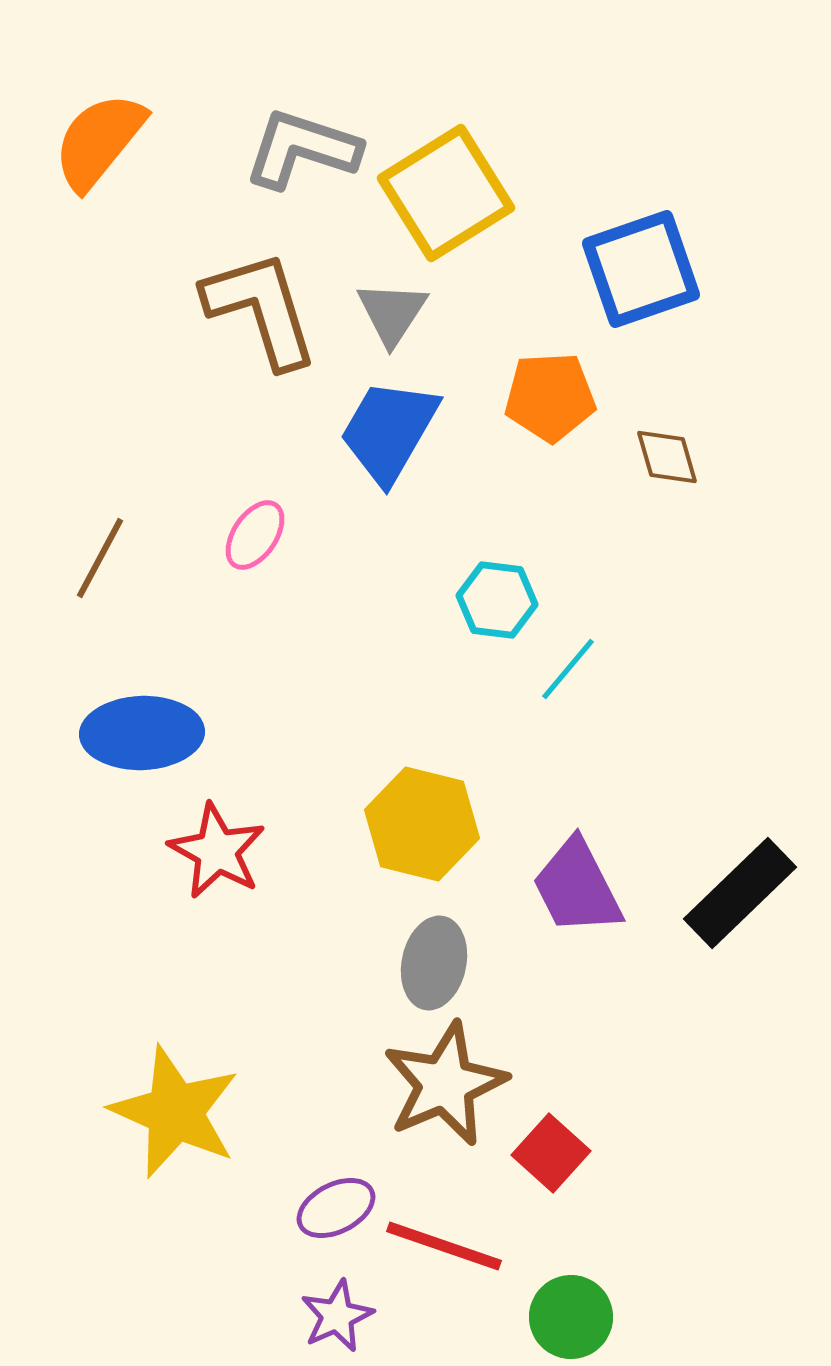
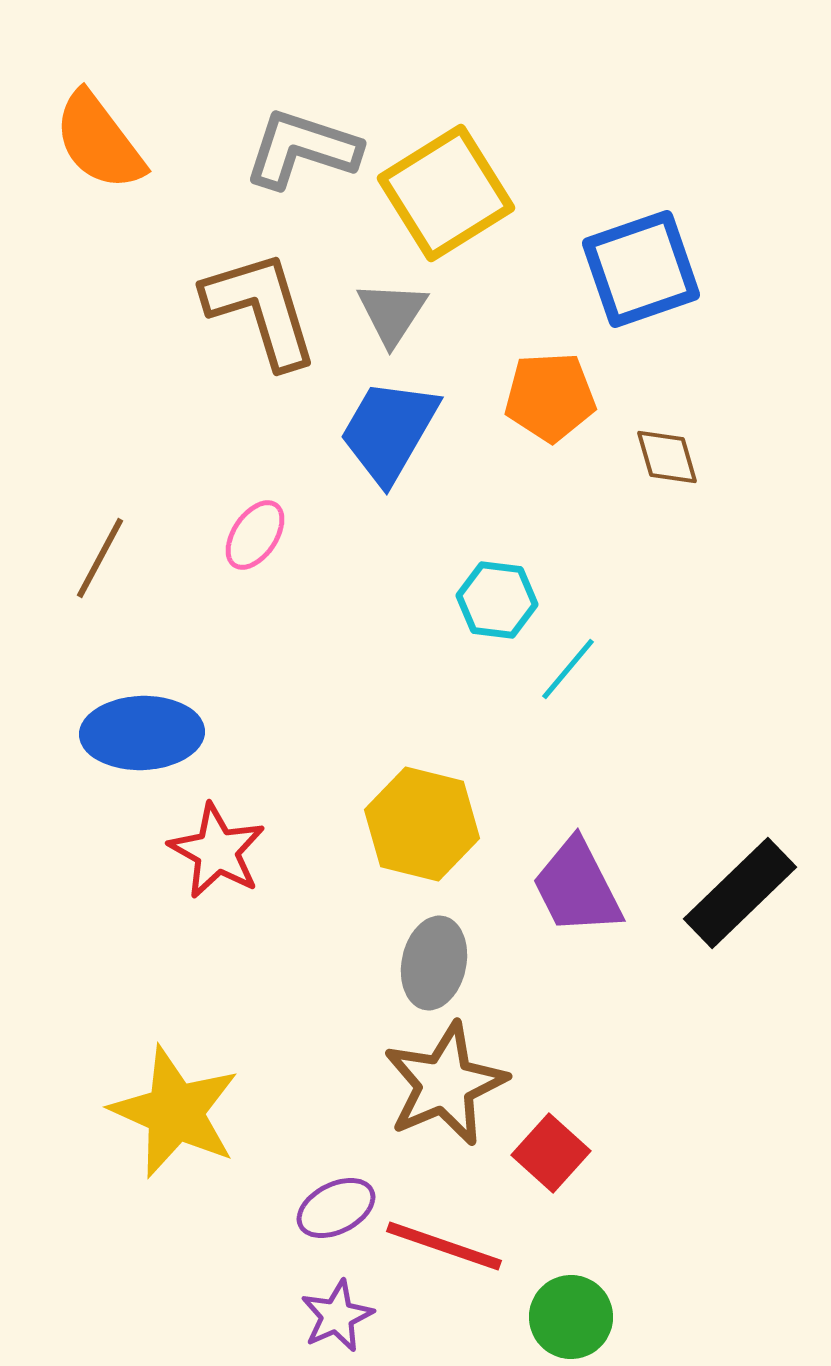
orange semicircle: rotated 76 degrees counterclockwise
